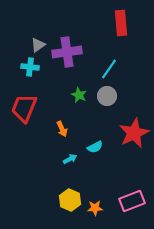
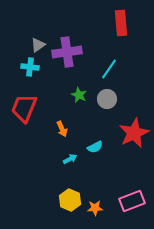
gray circle: moved 3 px down
